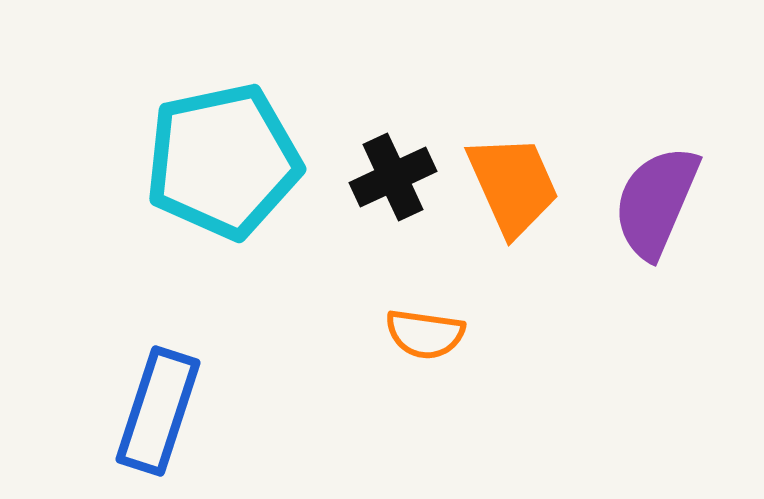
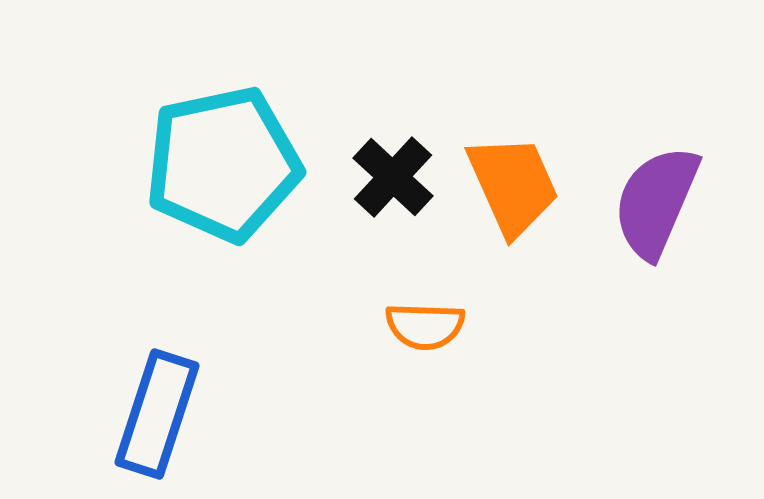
cyan pentagon: moved 3 px down
black cross: rotated 22 degrees counterclockwise
orange semicircle: moved 8 px up; rotated 6 degrees counterclockwise
blue rectangle: moved 1 px left, 3 px down
